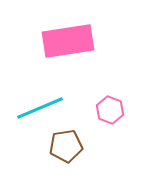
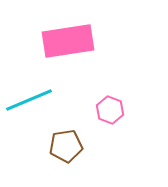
cyan line: moved 11 px left, 8 px up
